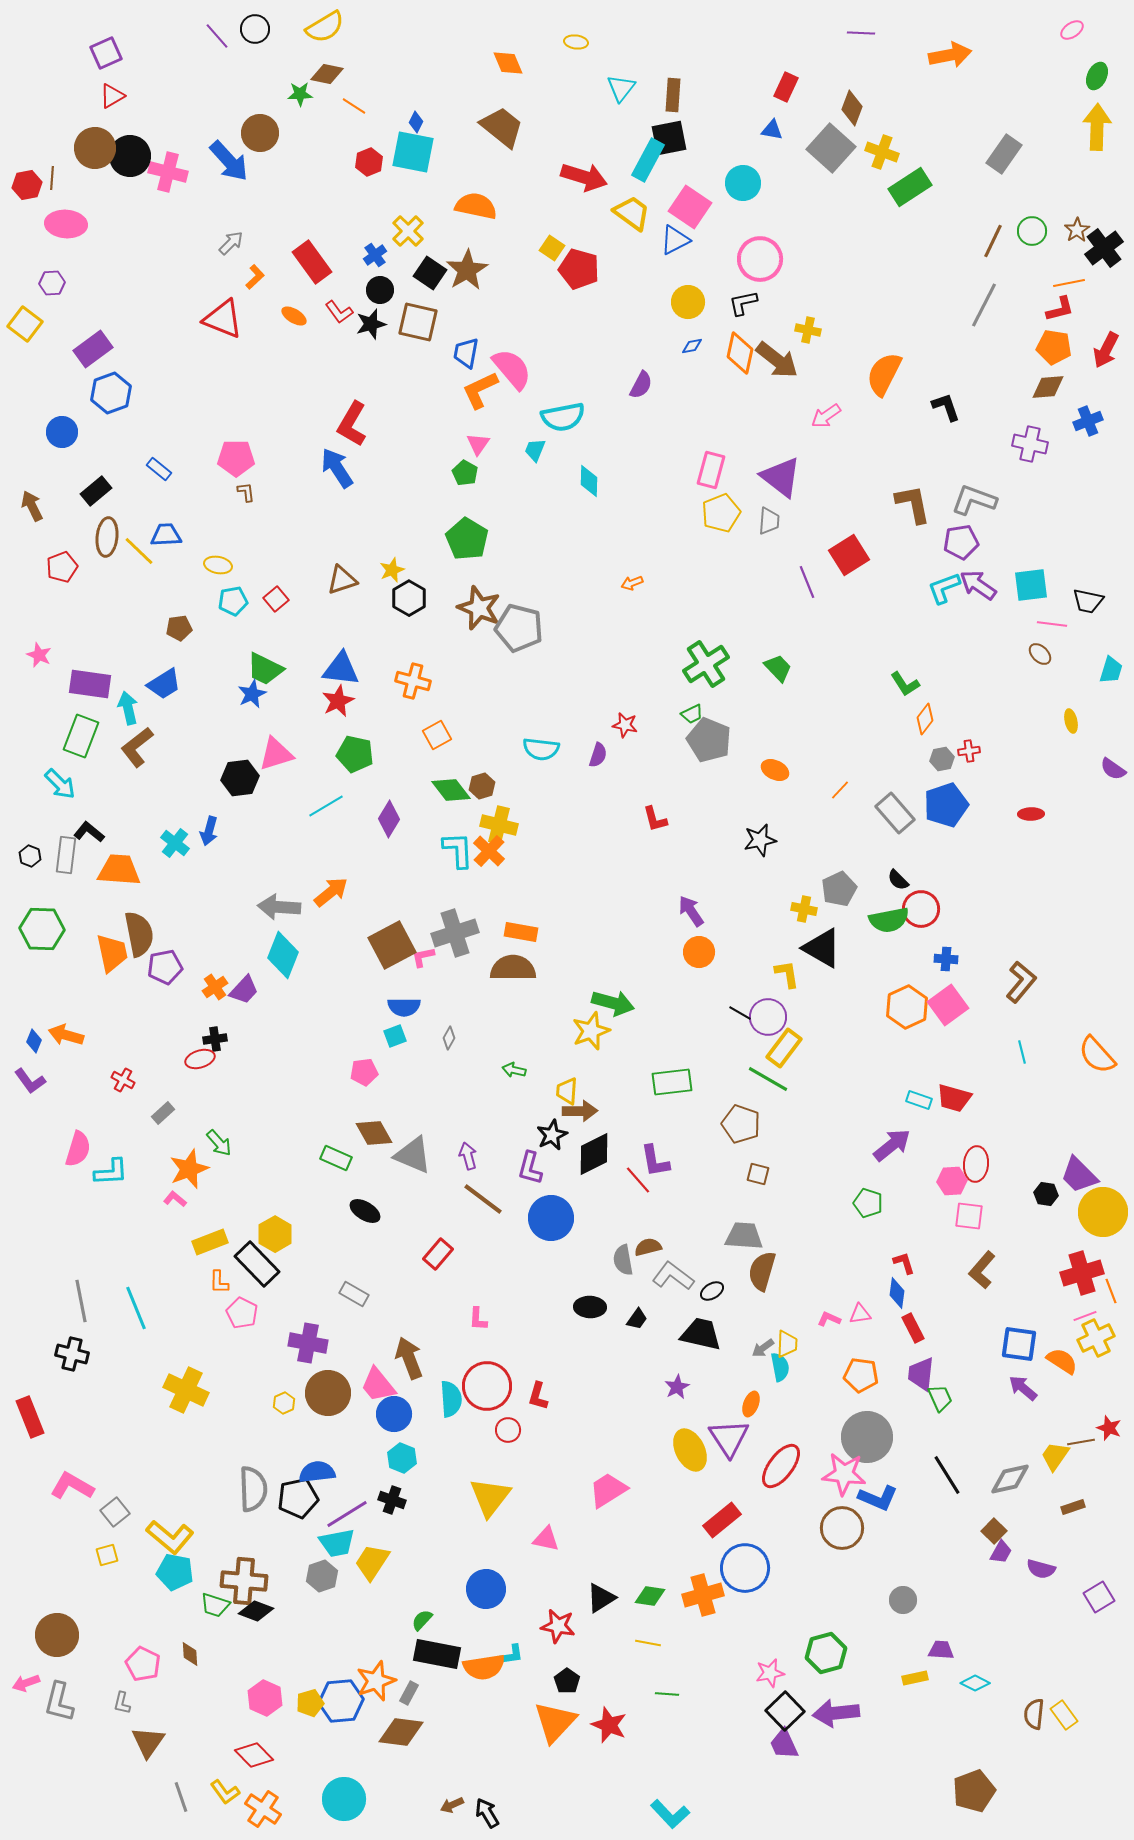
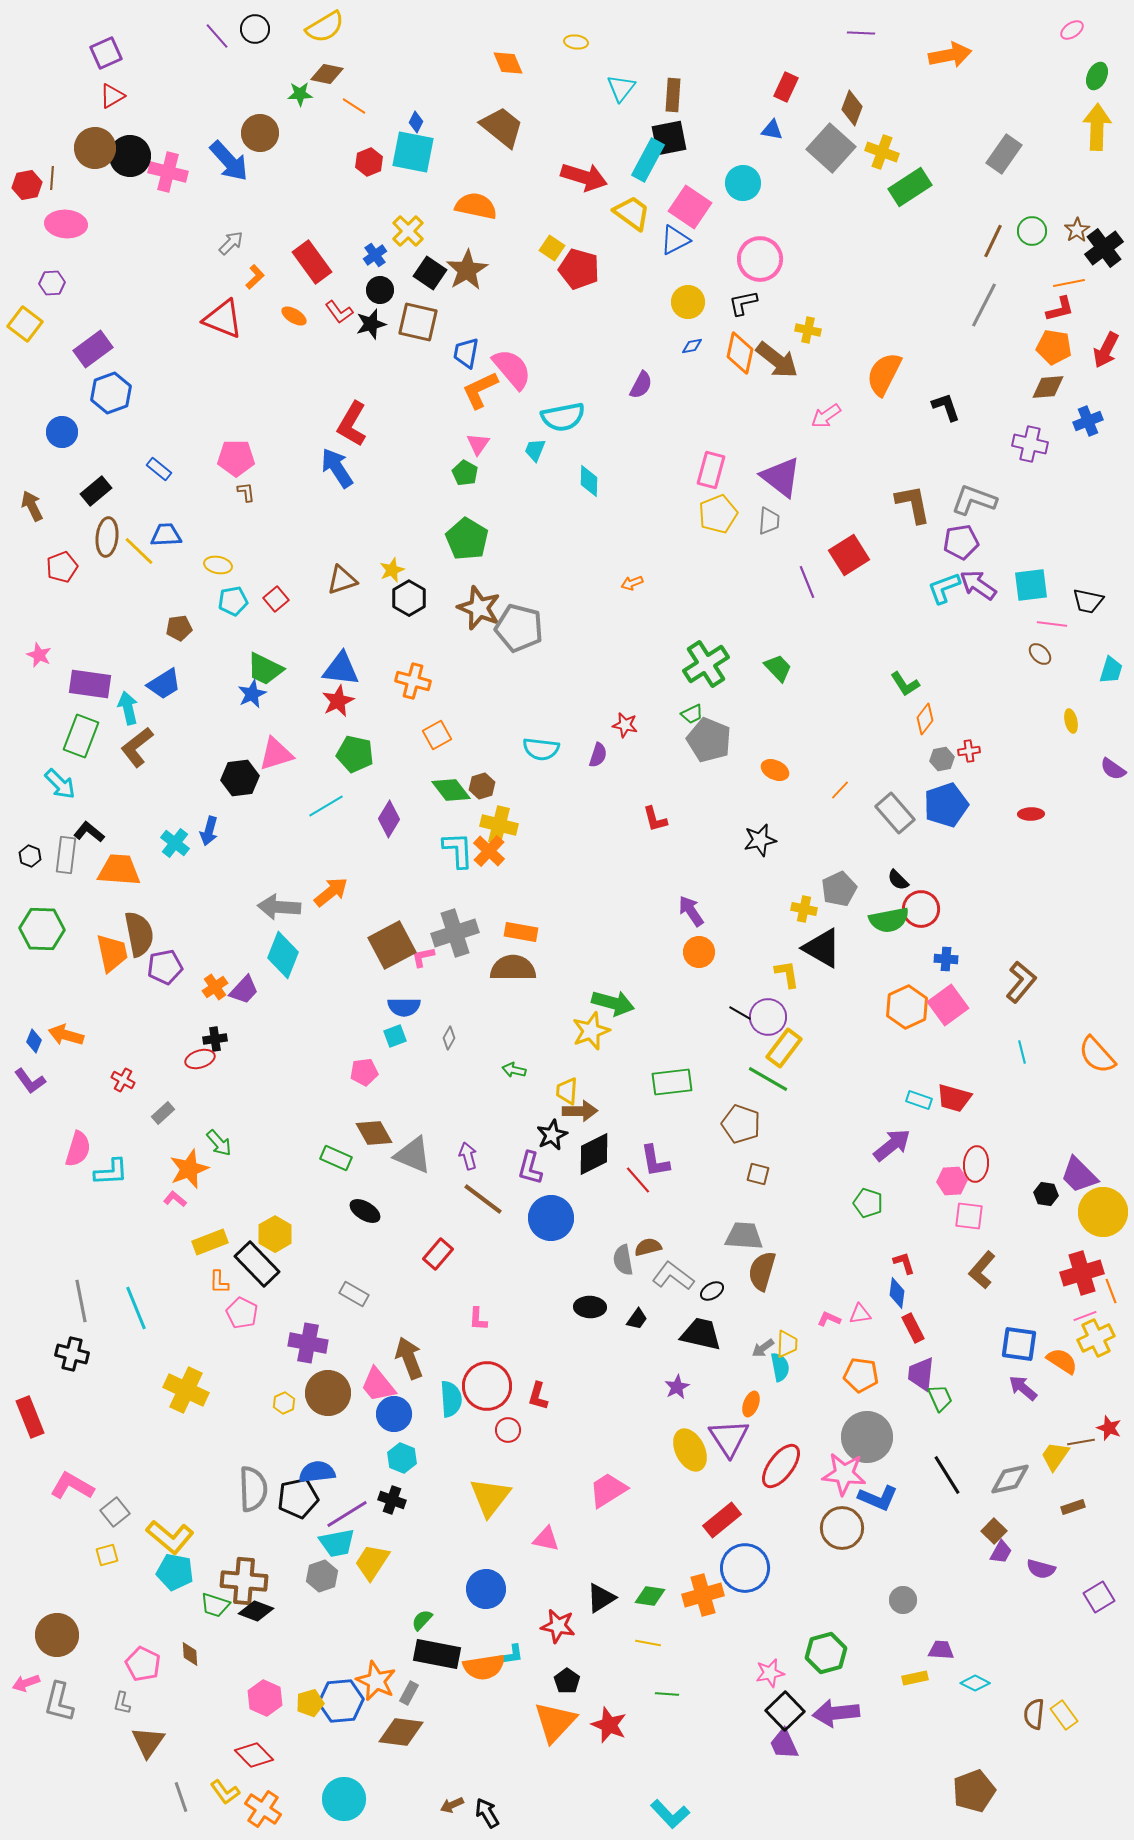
yellow pentagon at (721, 513): moved 3 px left, 1 px down
orange star at (376, 1681): rotated 27 degrees counterclockwise
